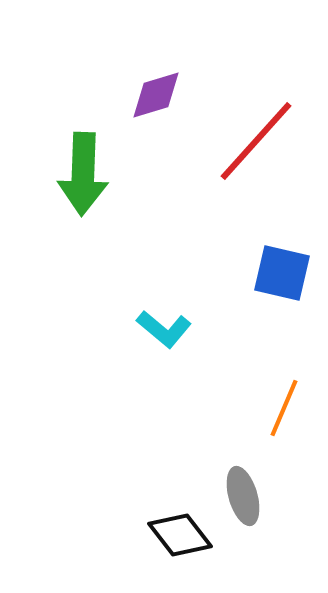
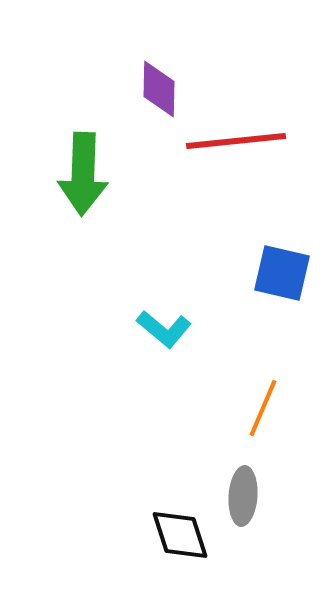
purple diamond: moved 3 px right, 6 px up; rotated 72 degrees counterclockwise
red line: moved 20 px left; rotated 42 degrees clockwise
orange line: moved 21 px left
gray ellipse: rotated 20 degrees clockwise
black diamond: rotated 20 degrees clockwise
